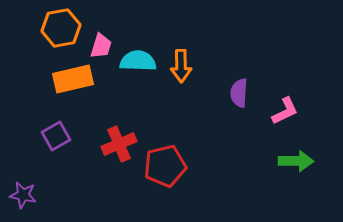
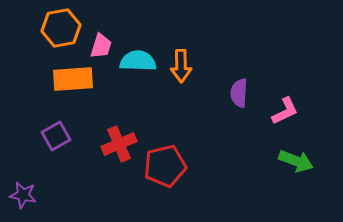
orange rectangle: rotated 9 degrees clockwise
green arrow: rotated 20 degrees clockwise
